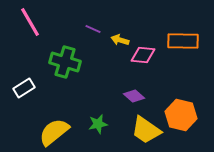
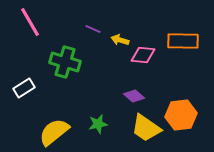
orange hexagon: rotated 20 degrees counterclockwise
yellow trapezoid: moved 2 px up
